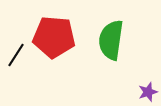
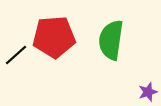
red pentagon: rotated 9 degrees counterclockwise
black line: rotated 15 degrees clockwise
